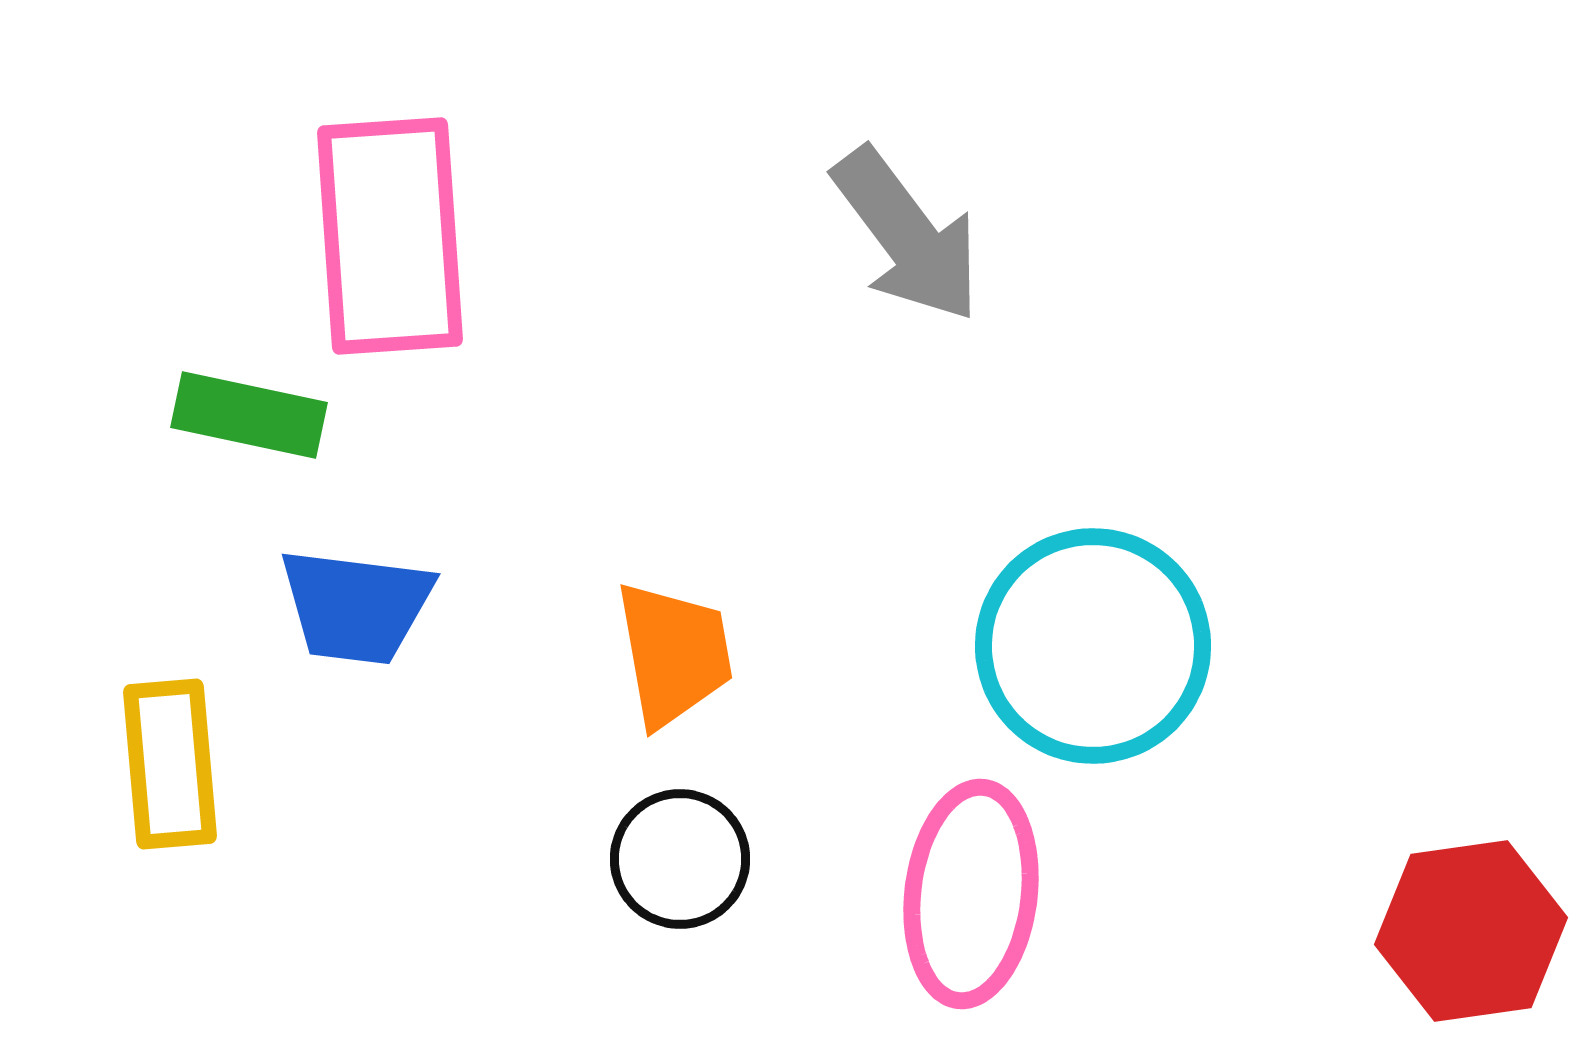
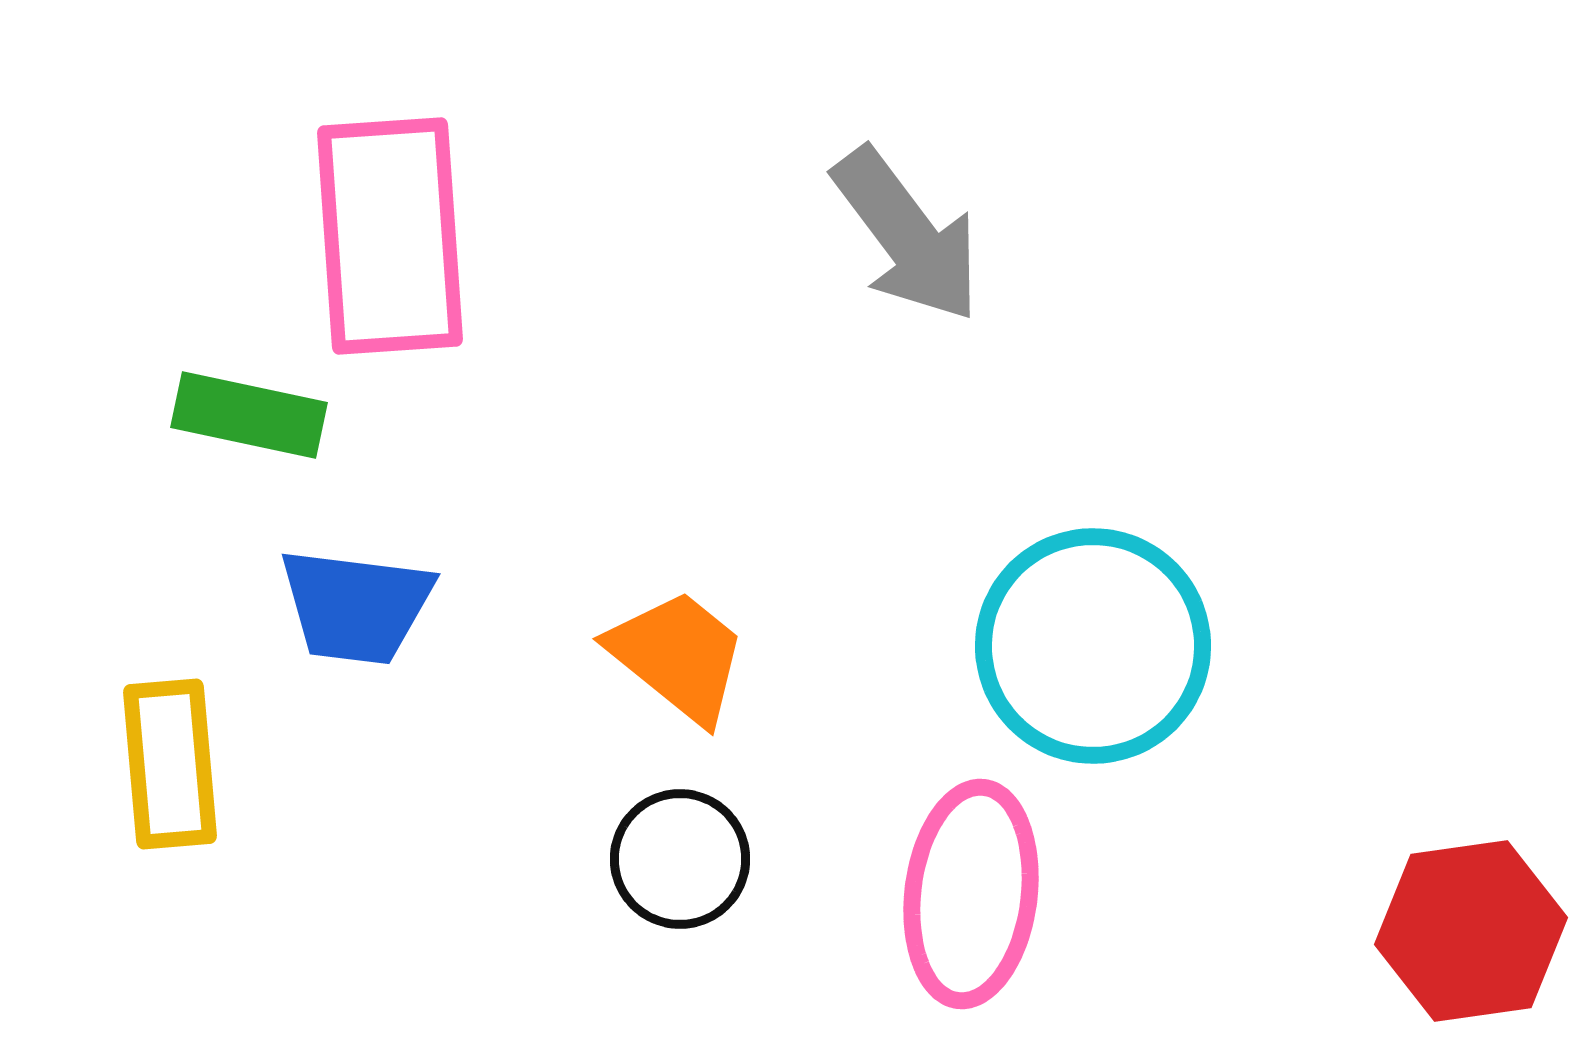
orange trapezoid: moved 4 px right, 2 px down; rotated 41 degrees counterclockwise
